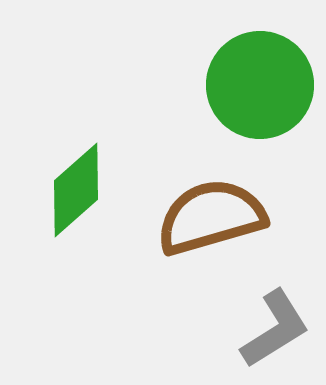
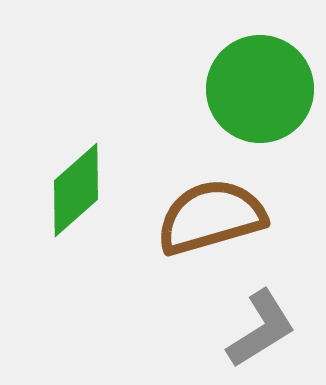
green circle: moved 4 px down
gray L-shape: moved 14 px left
